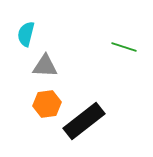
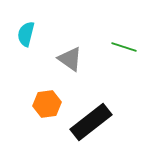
gray triangle: moved 25 px right, 7 px up; rotated 32 degrees clockwise
black rectangle: moved 7 px right, 1 px down
